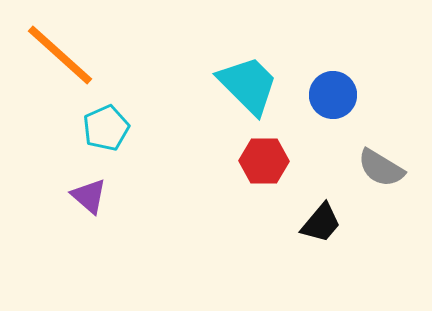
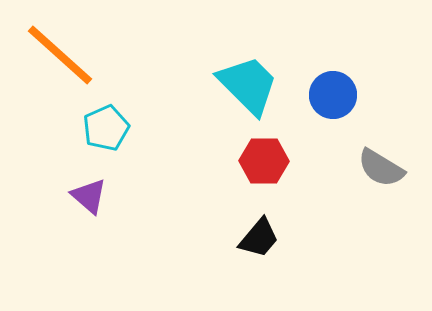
black trapezoid: moved 62 px left, 15 px down
